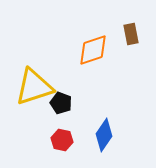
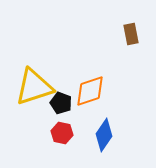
orange diamond: moved 3 px left, 41 px down
red hexagon: moved 7 px up
